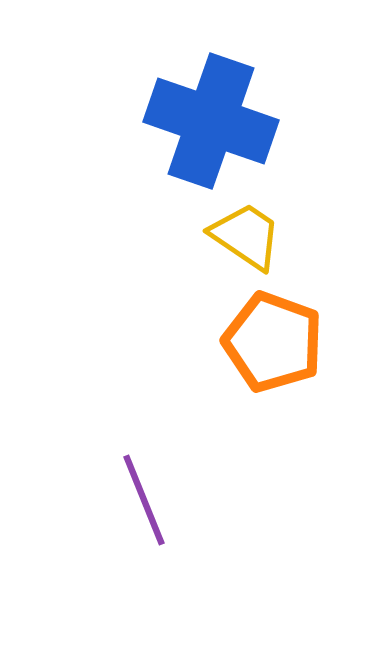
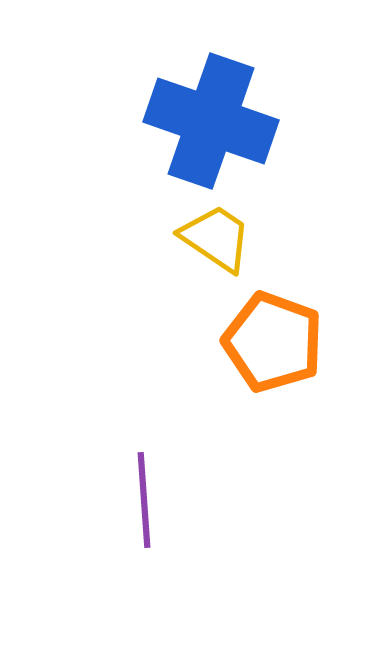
yellow trapezoid: moved 30 px left, 2 px down
purple line: rotated 18 degrees clockwise
